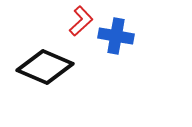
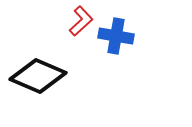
black diamond: moved 7 px left, 9 px down
